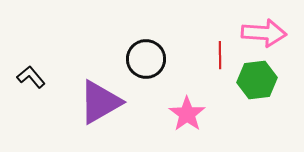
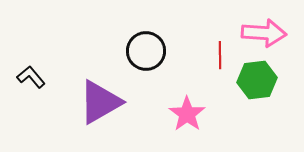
black circle: moved 8 px up
